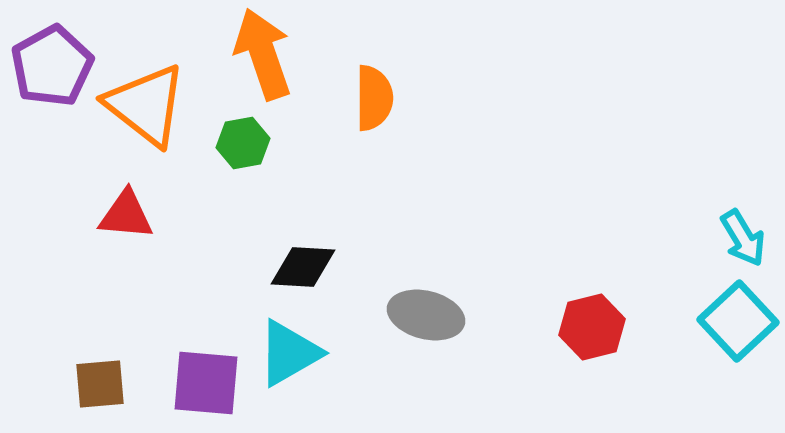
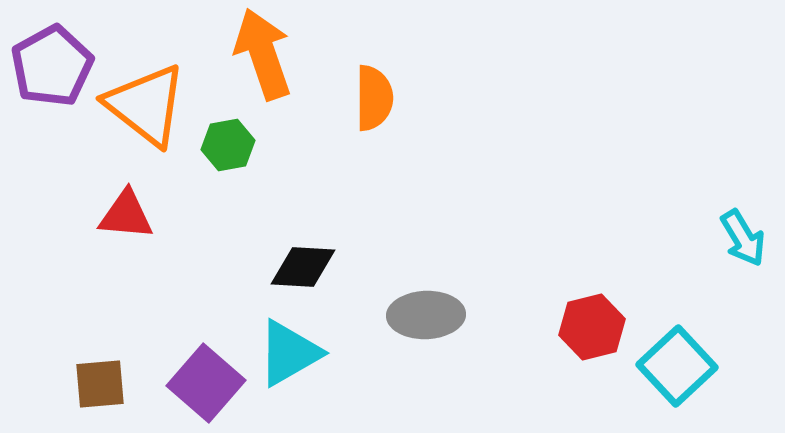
green hexagon: moved 15 px left, 2 px down
gray ellipse: rotated 16 degrees counterclockwise
cyan square: moved 61 px left, 45 px down
purple square: rotated 36 degrees clockwise
